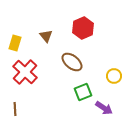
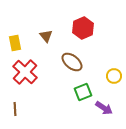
yellow rectangle: rotated 28 degrees counterclockwise
